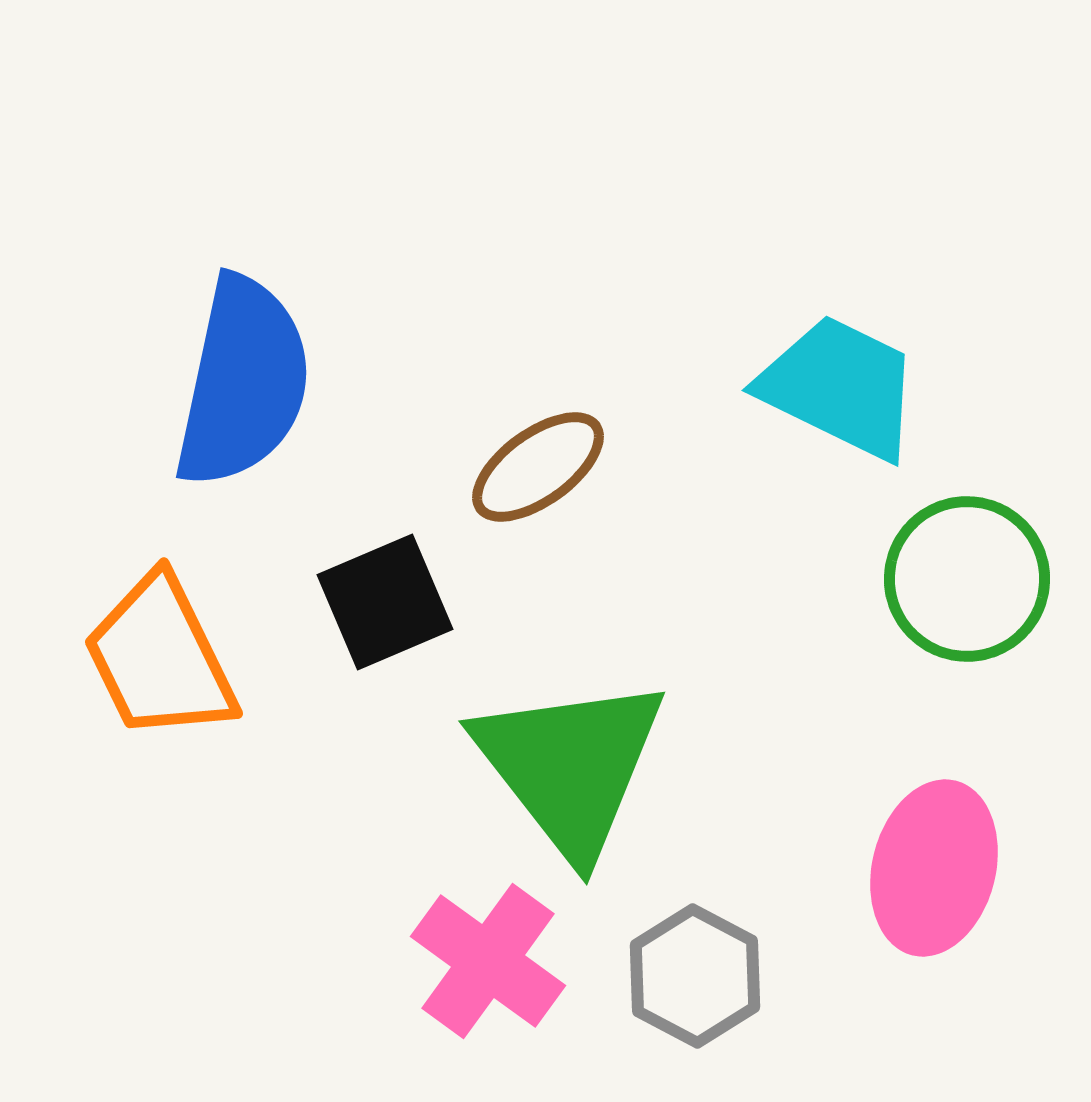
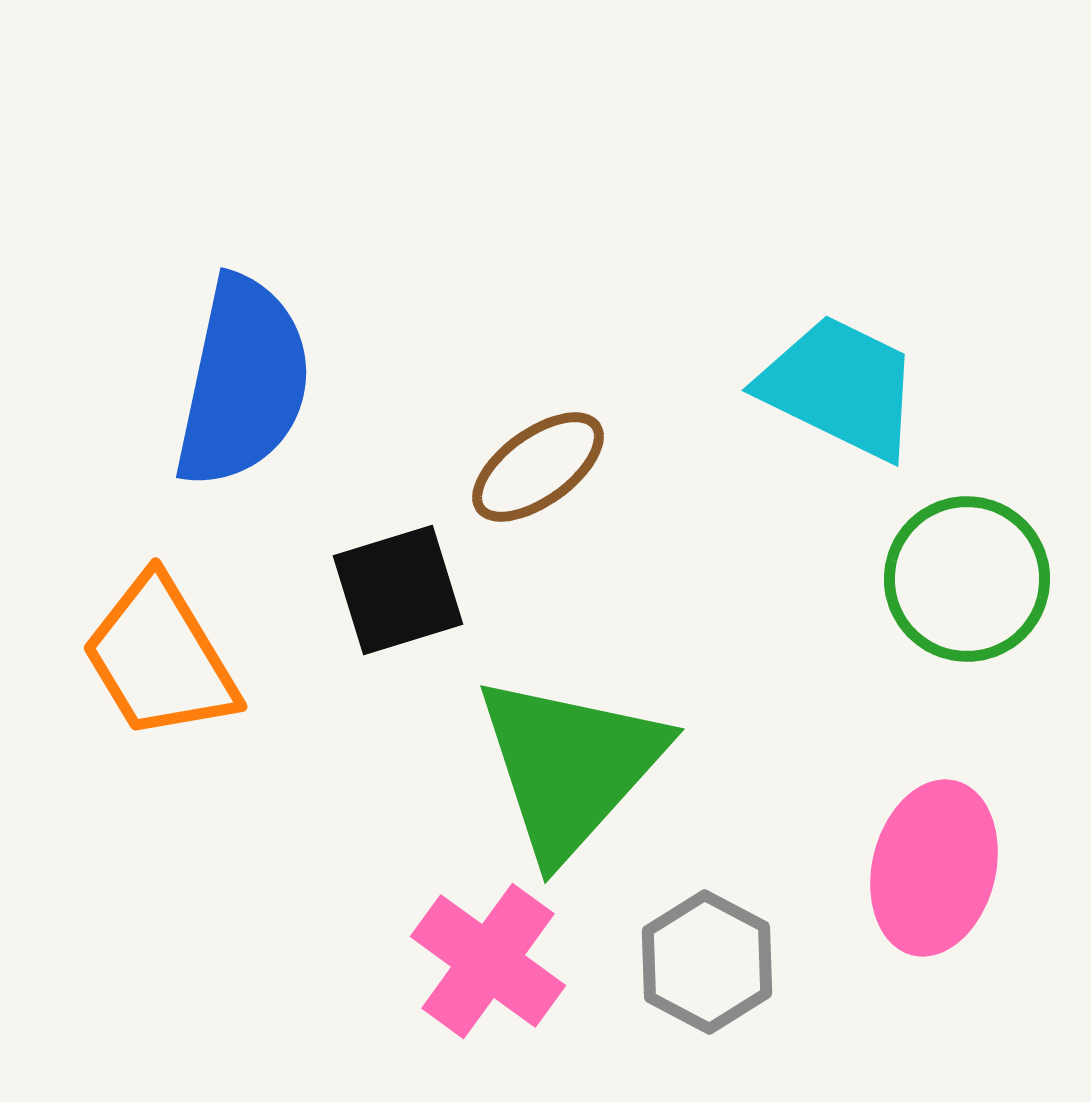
black square: moved 13 px right, 12 px up; rotated 6 degrees clockwise
orange trapezoid: rotated 5 degrees counterclockwise
green triangle: rotated 20 degrees clockwise
gray hexagon: moved 12 px right, 14 px up
